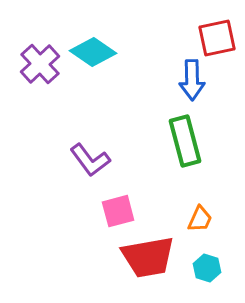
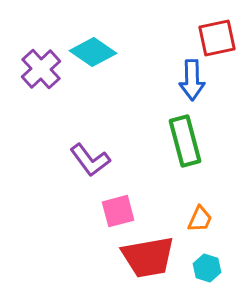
purple cross: moved 1 px right, 5 px down
